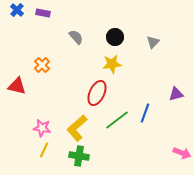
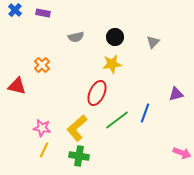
blue cross: moved 2 px left
gray semicircle: rotated 119 degrees clockwise
